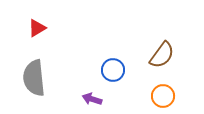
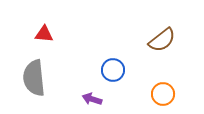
red triangle: moved 7 px right, 6 px down; rotated 36 degrees clockwise
brown semicircle: moved 15 px up; rotated 16 degrees clockwise
orange circle: moved 2 px up
